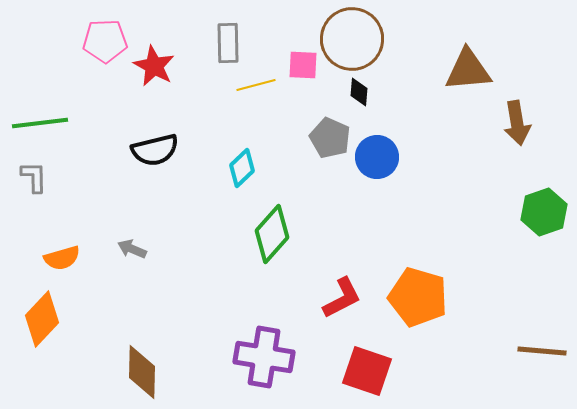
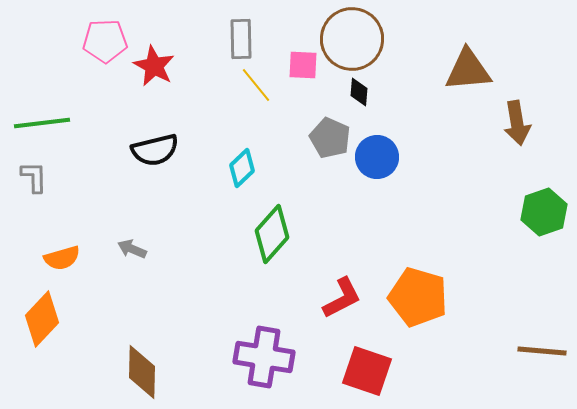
gray rectangle: moved 13 px right, 4 px up
yellow line: rotated 66 degrees clockwise
green line: moved 2 px right
